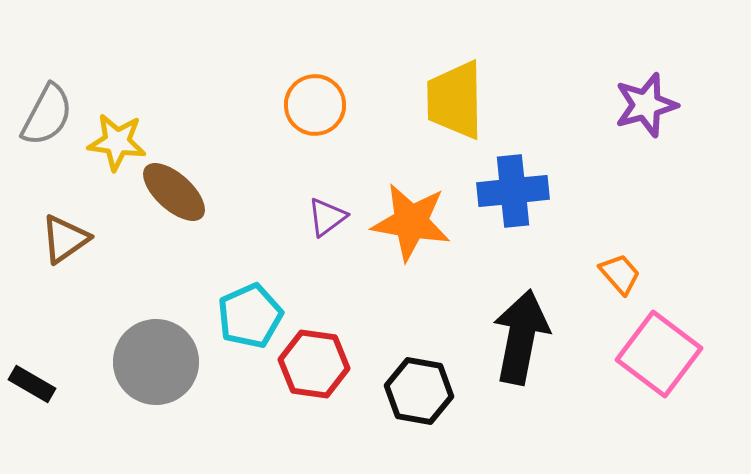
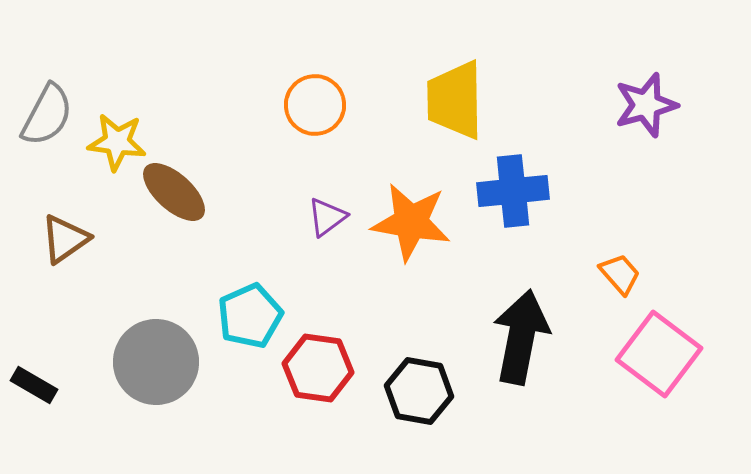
red hexagon: moved 4 px right, 4 px down
black rectangle: moved 2 px right, 1 px down
